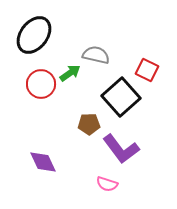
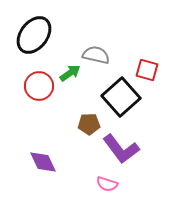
red square: rotated 10 degrees counterclockwise
red circle: moved 2 px left, 2 px down
